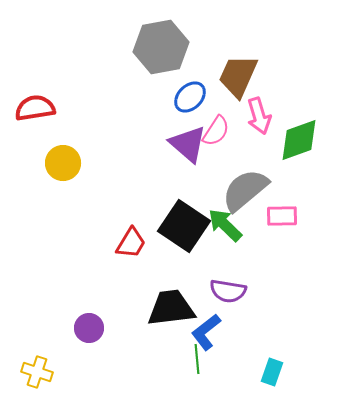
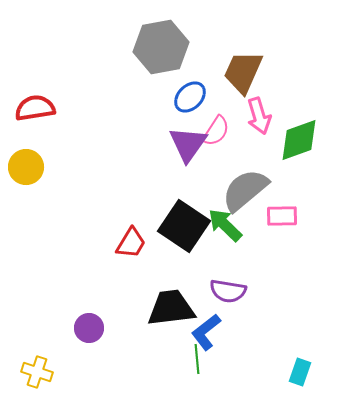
brown trapezoid: moved 5 px right, 4 px up
purple triangle: rotated 24 degrees clockwise
yellow circle: moved 37 px left, 4 px down
cyan rectangle: moved 28 px right
